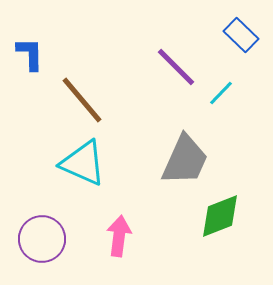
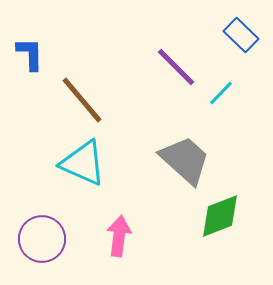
gray trapezoid: rotated 72 degrees counterclockwise
